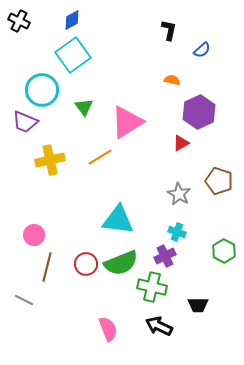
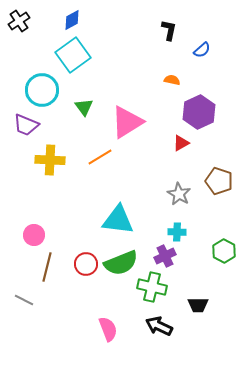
black cross: rotated 30 degrees clockwise
purple trapezoid: moved 1 px right, 3 px down
yellow cross: rotated 16 degrees clockwise
cyan cross: rotated 18 degrees counterclockwise
